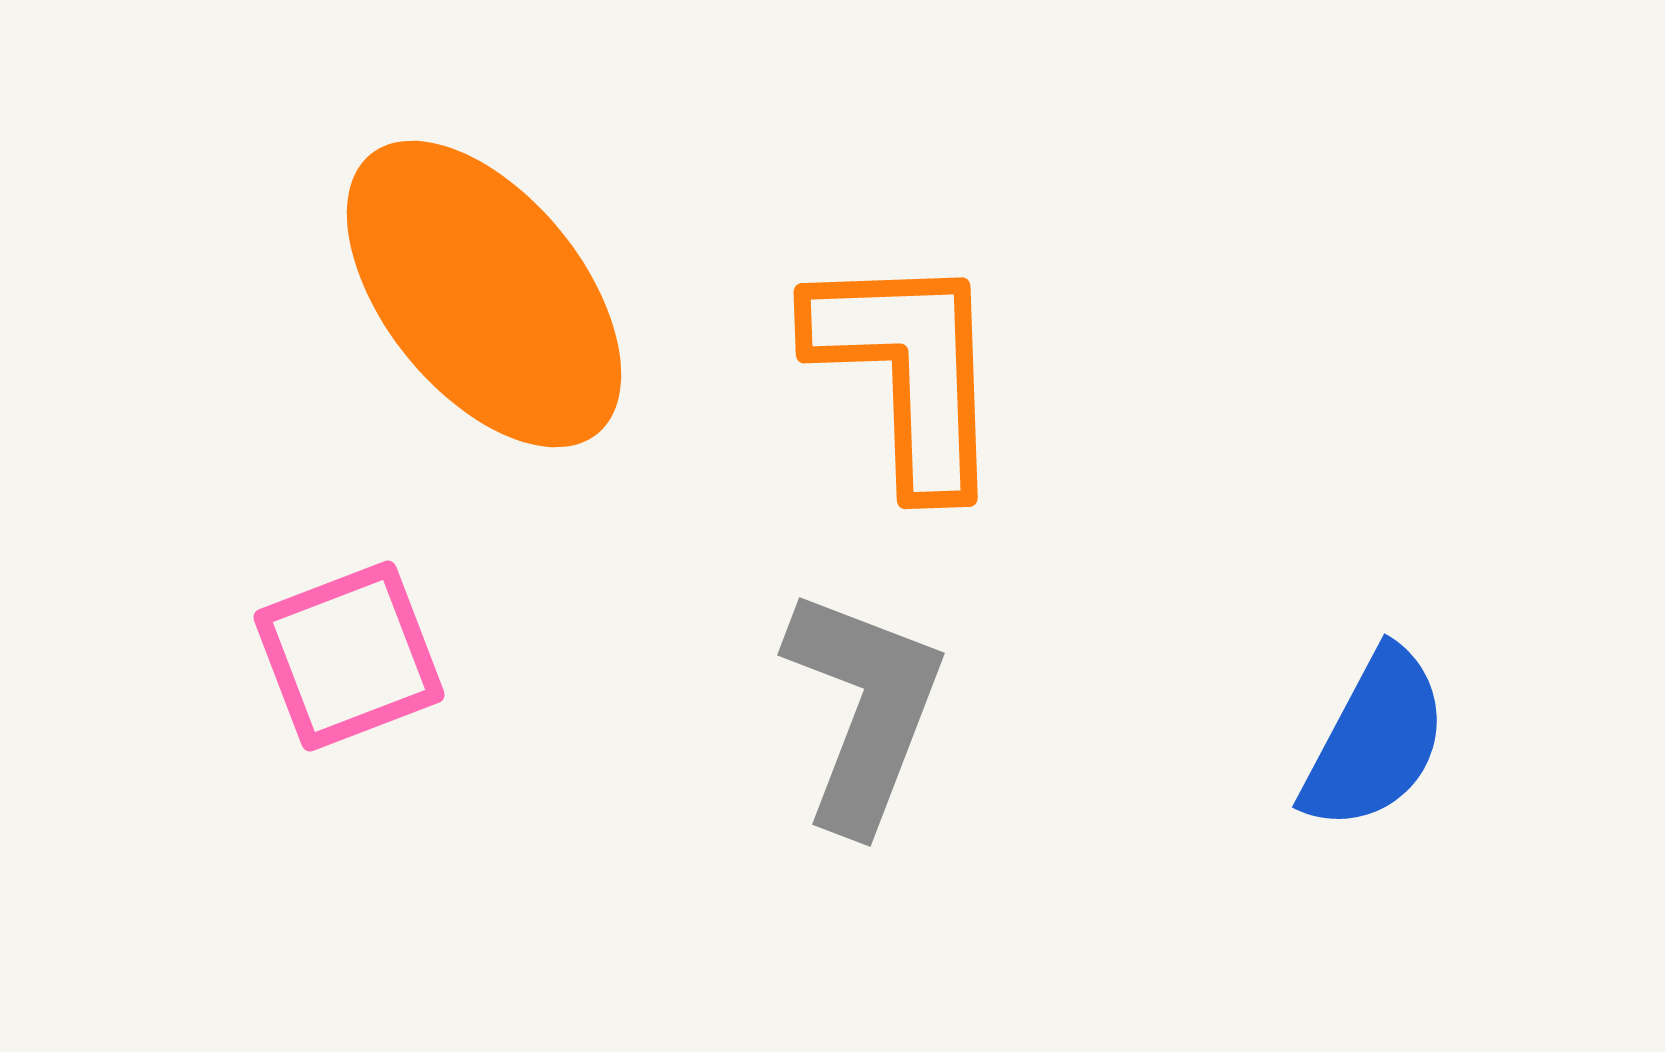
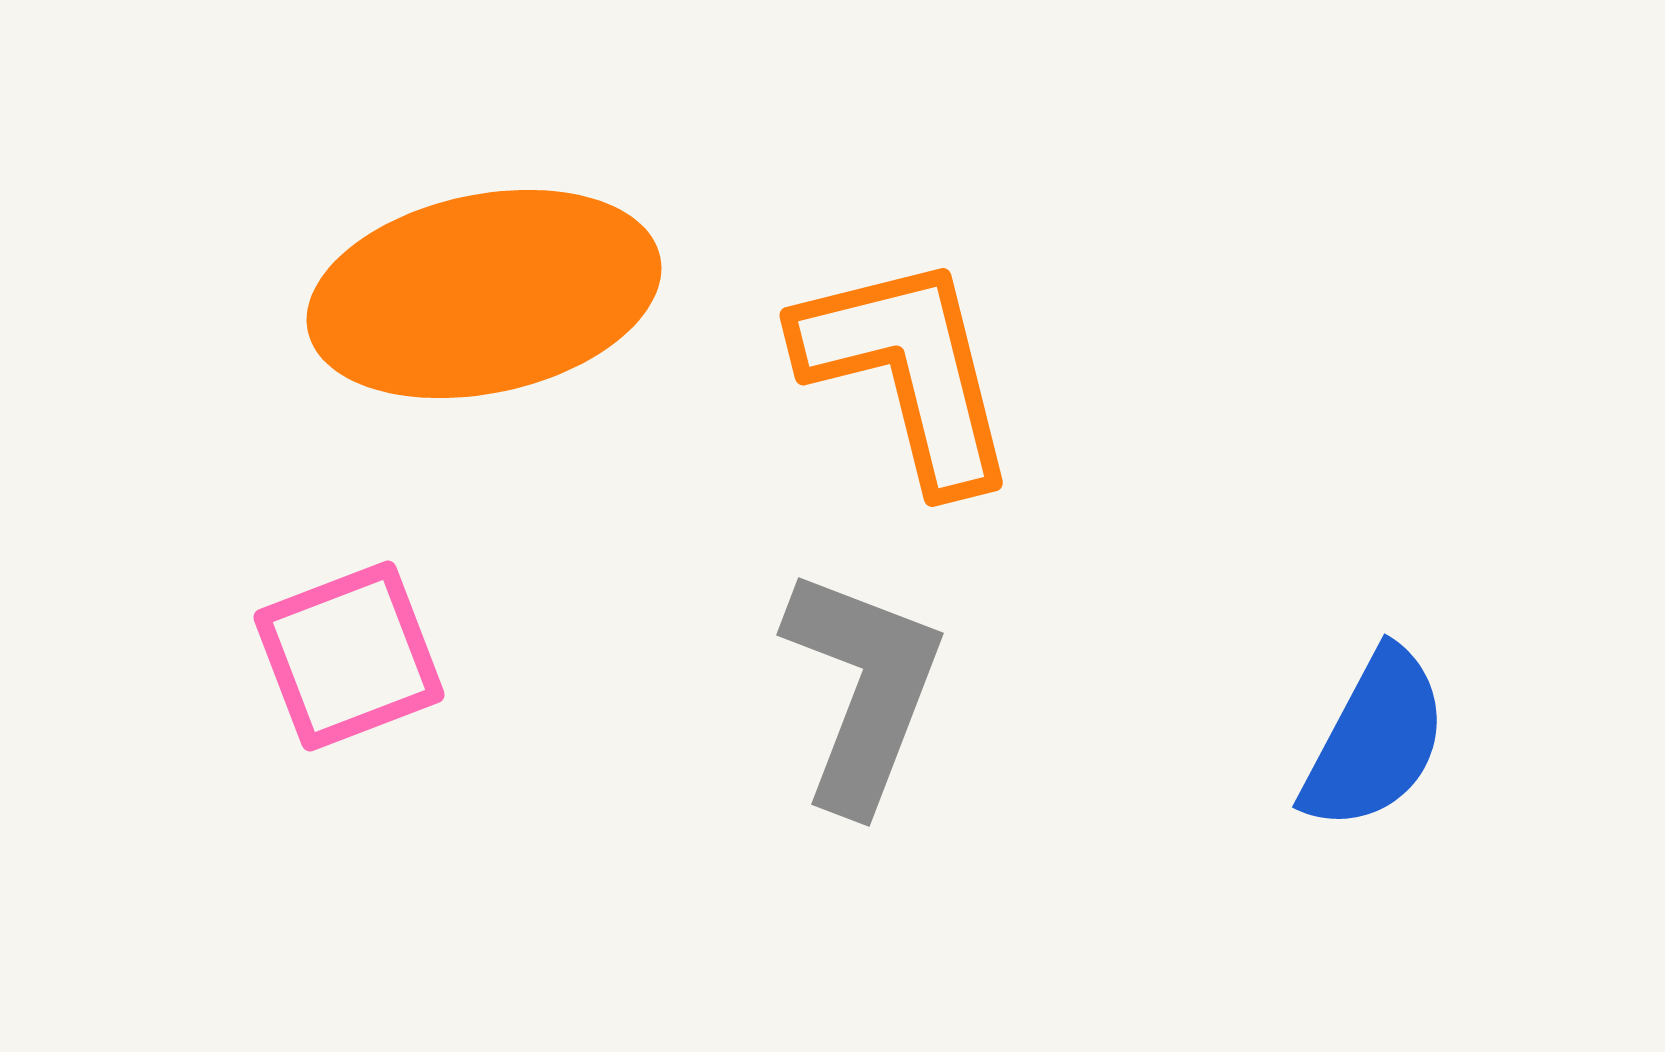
orange ellipse: rotated 63 degrees counterclockwise
orange L-shape: rotated 12 degrees counterclockwise
gray L-shape: moved 1 px left, 20 px up
